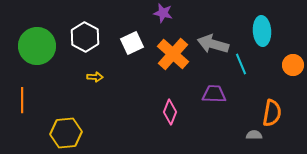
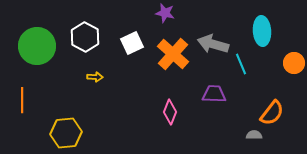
purple star: moved 2 px right
orange circle: moved 1 px right, 2 px up
orange semicircle: rotated 28 degrees clockwise
